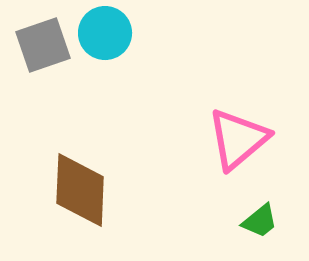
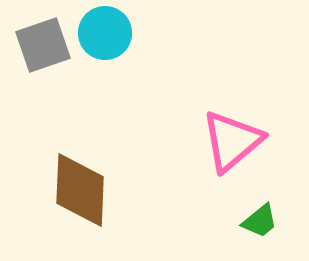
pink triangle: moved 6 px left, 2 px down
